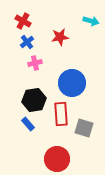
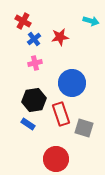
blue cross: moved 7 px right, 3 px up
red rectangle: rotated 15 degrees counterclockwise
blue rectangle: rotated 16 degrees counterclockwise
red circle: moved 1 px left
